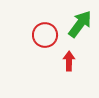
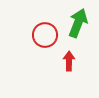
green arrow: moved 2 px left, 1 px up; rotated 16 degrees counterclockwise
